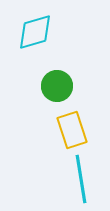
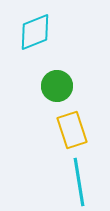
cyan diamond: rotated 6 degrees counterclockwise
cyan line: moved 2 px left, 3 px down
